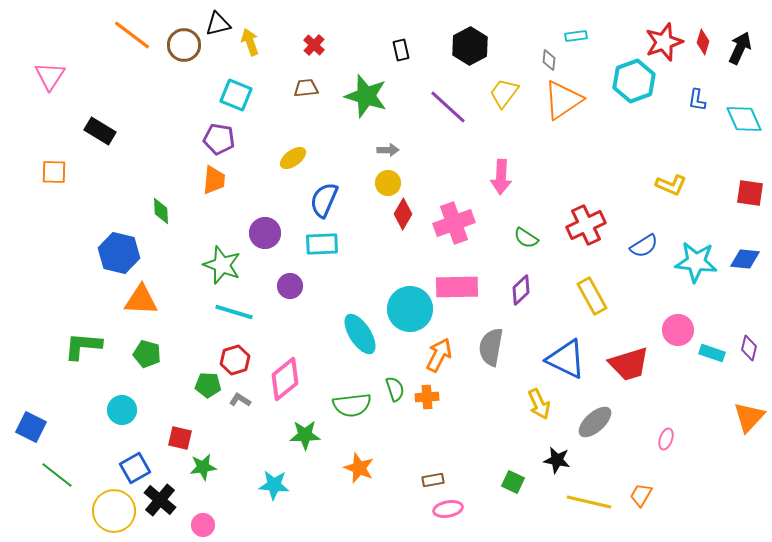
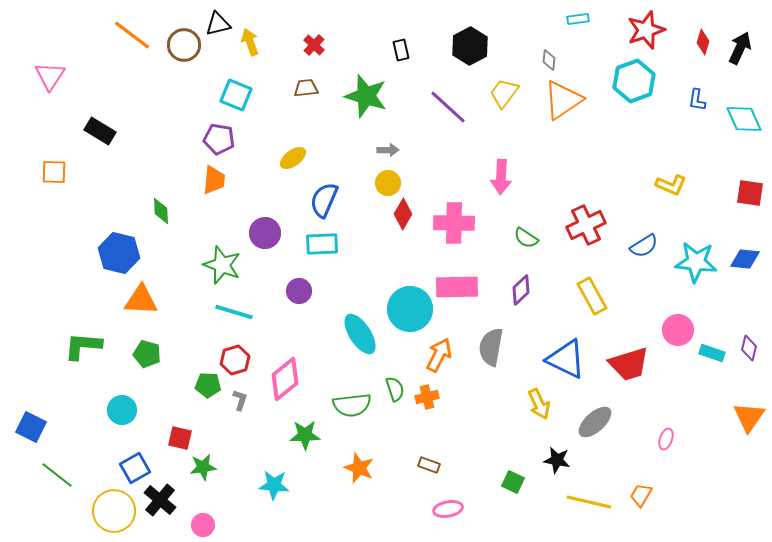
cyan rectangle at (576, 36): moved 2 px right, 17 px up
red star at (664, 42): moved 18 px left, 12 px up
pink cross at (454, 223): rotated 21 degrees clockwise
purple circle at (290, 286): moved 9 px right, 5 px down
orange cross at (427, 397): rotated 10 degrees counterclockwise
gray L-shape at (240, 400): rotated 75 degrees clockwise
orange triangle at (749, 417): rotated 8 degrees counterclockwise
brown rectangle at (433, 480): moved 4 px left, 15 px up; rotated 30 degrees clockwise
